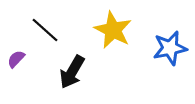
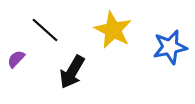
blue star: moved 1 px up
